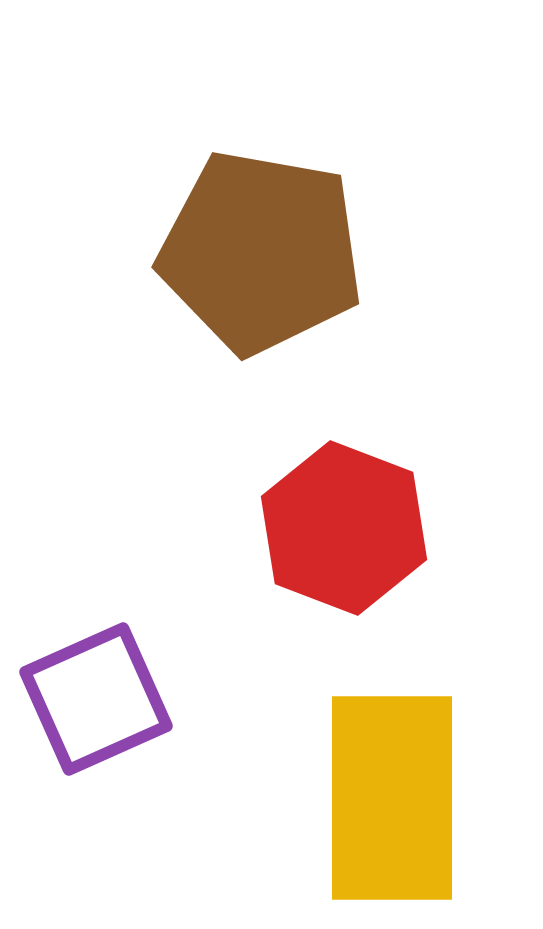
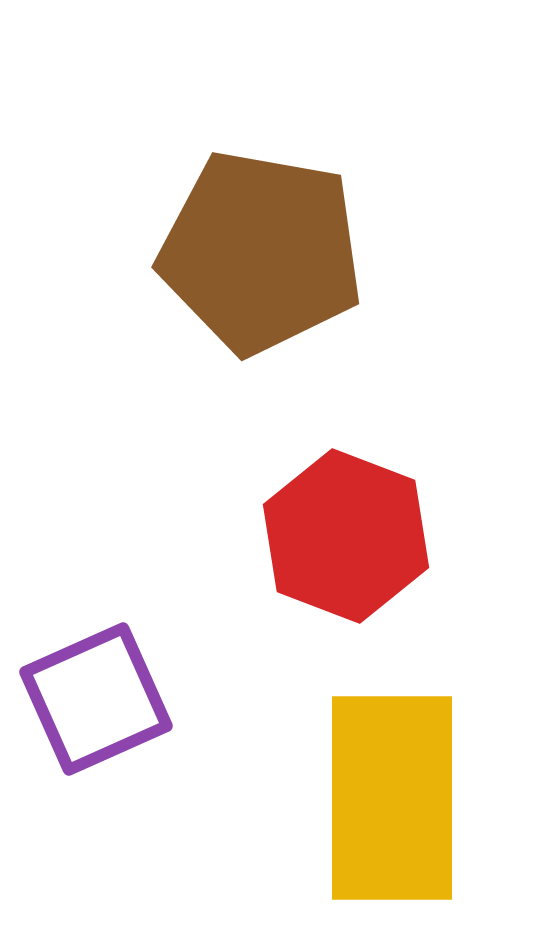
red hexagon: moved 2 px right, 8 px down
